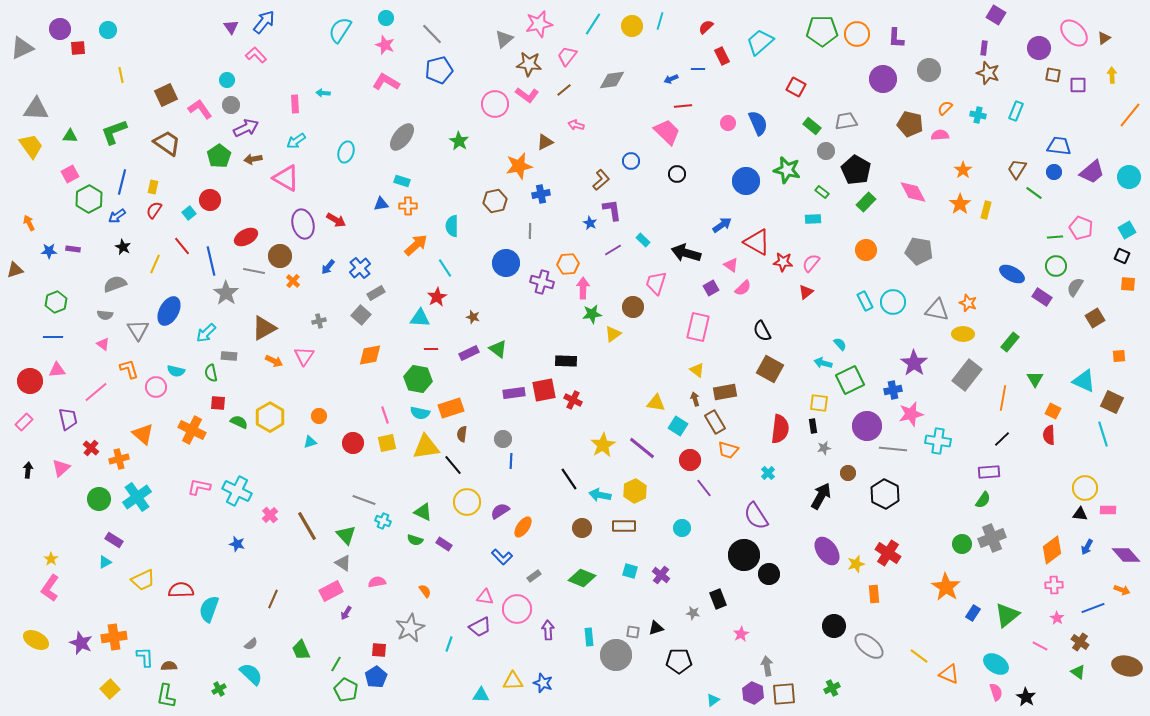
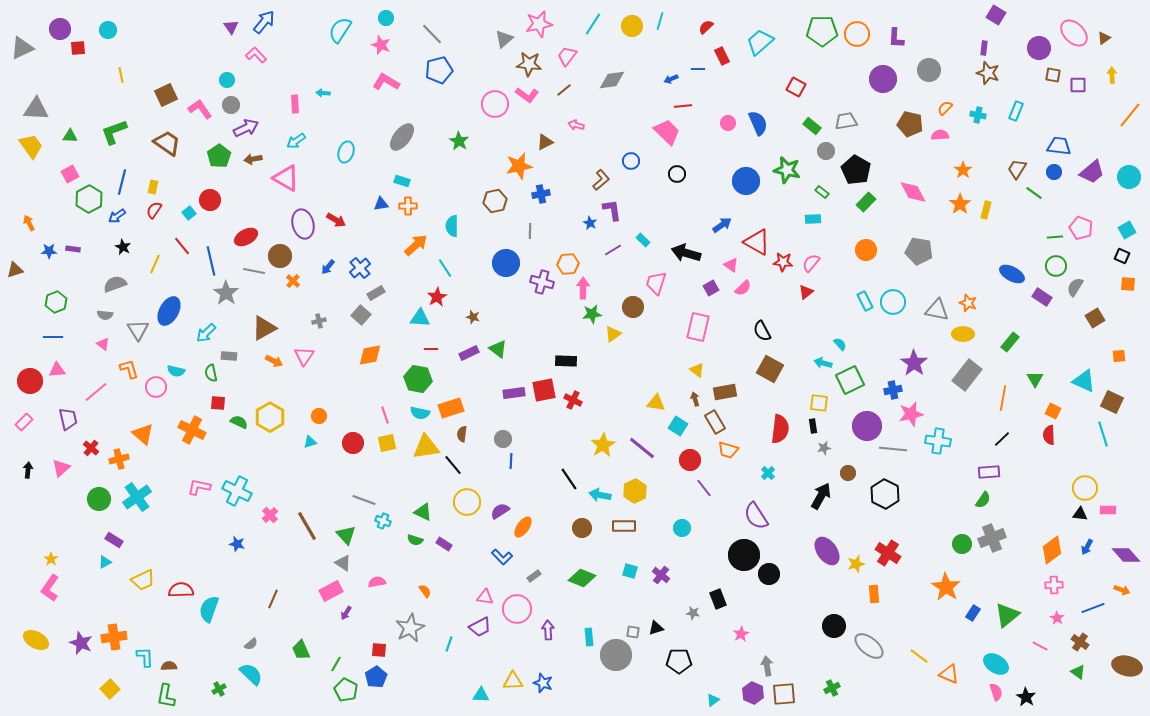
pink star at (385, 45): moved 4 px left
